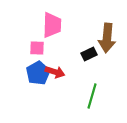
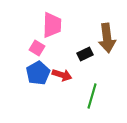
brown arrow: rotated 12 degrees counterclockwise
pink square: rotated 28 degrees clockwise
black rectangle: moved 4 px left
red arrow: moved 7 px right, 3 px down
